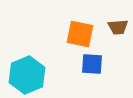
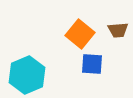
brown trapezoid: moved 3 px down
orange square: rotated 28 degrees clockwise
